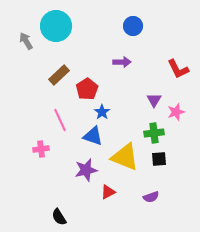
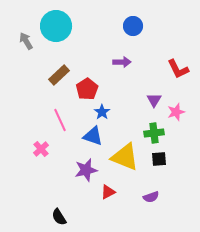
pink cross: rotated 35 degrees counterclockwise
